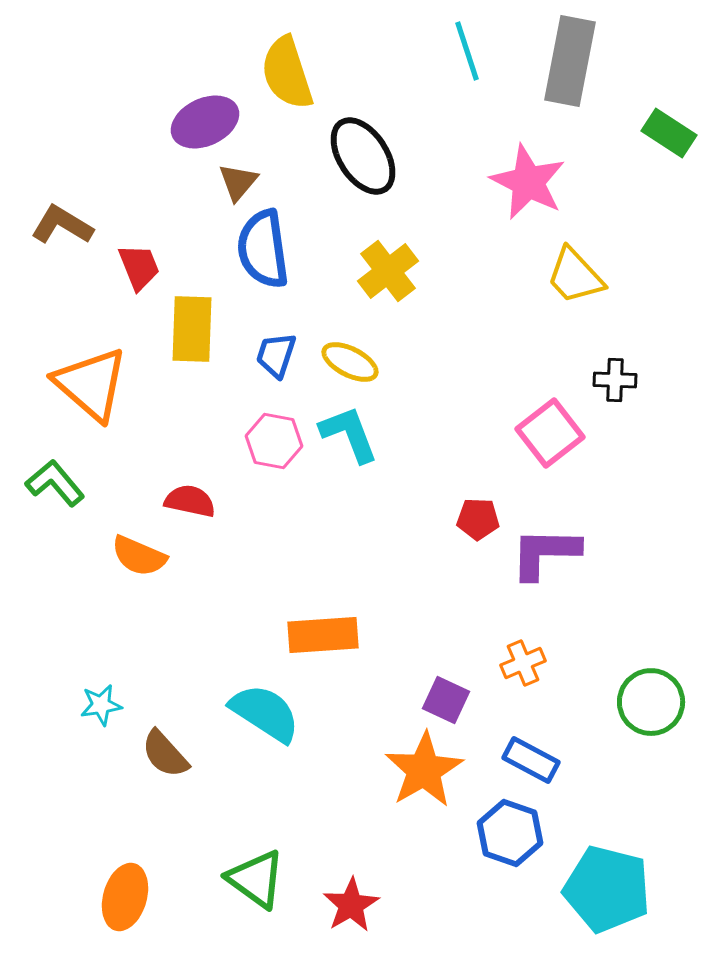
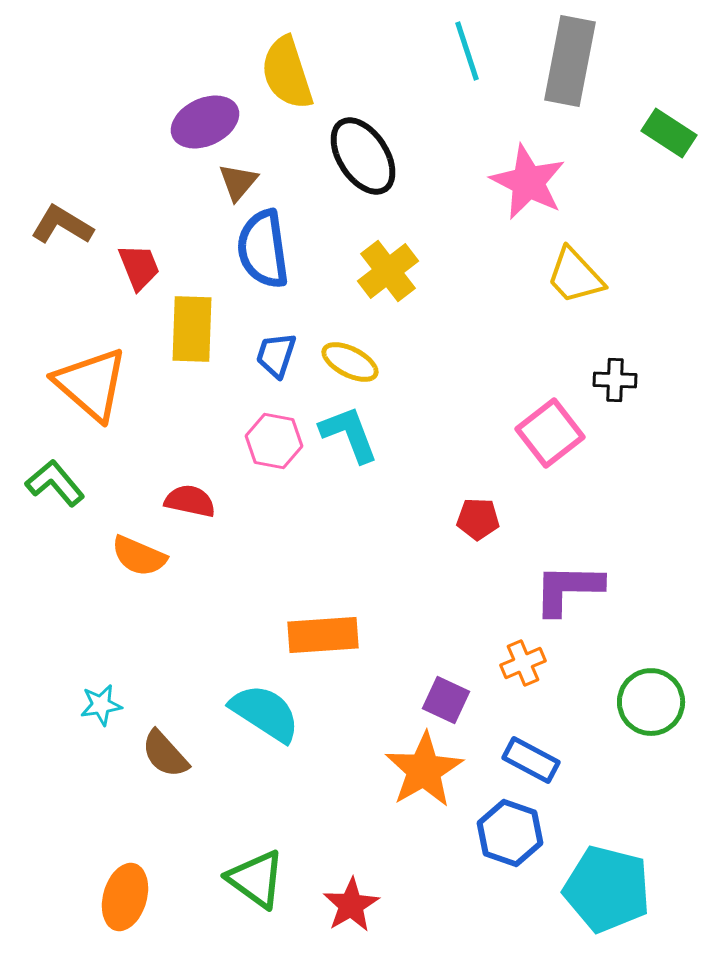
purple L-shape: moved 23 px right, 36 px down
